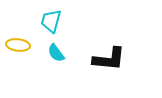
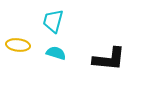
cyan trapezoid: moved 2 px right
cyan semicircle: rotated 144 degrees clockwise
